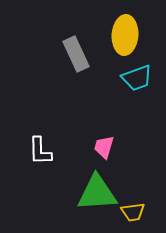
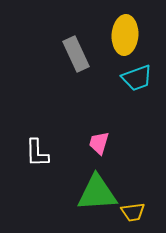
pink trapezoid: moved 5 px left, 4 px up
white L-shape: moved 3 px left, 2 px down
